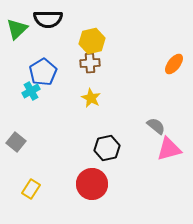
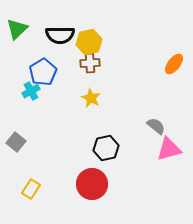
black semicircle: moved 12 px right, 16 px down
yellow hexagon: moved 3 px left, 1 px down
black hexagon: moved 1 px left
